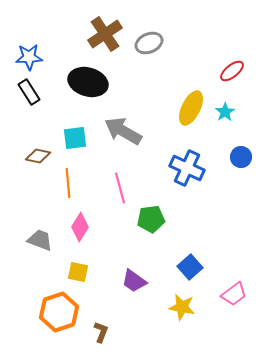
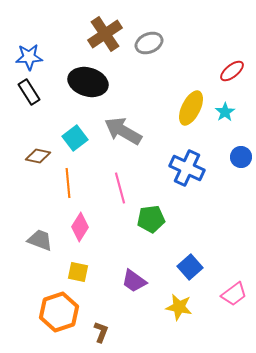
cyan square: rotated 30 degrees counterclockwise
yellow star: moved 3 px left
